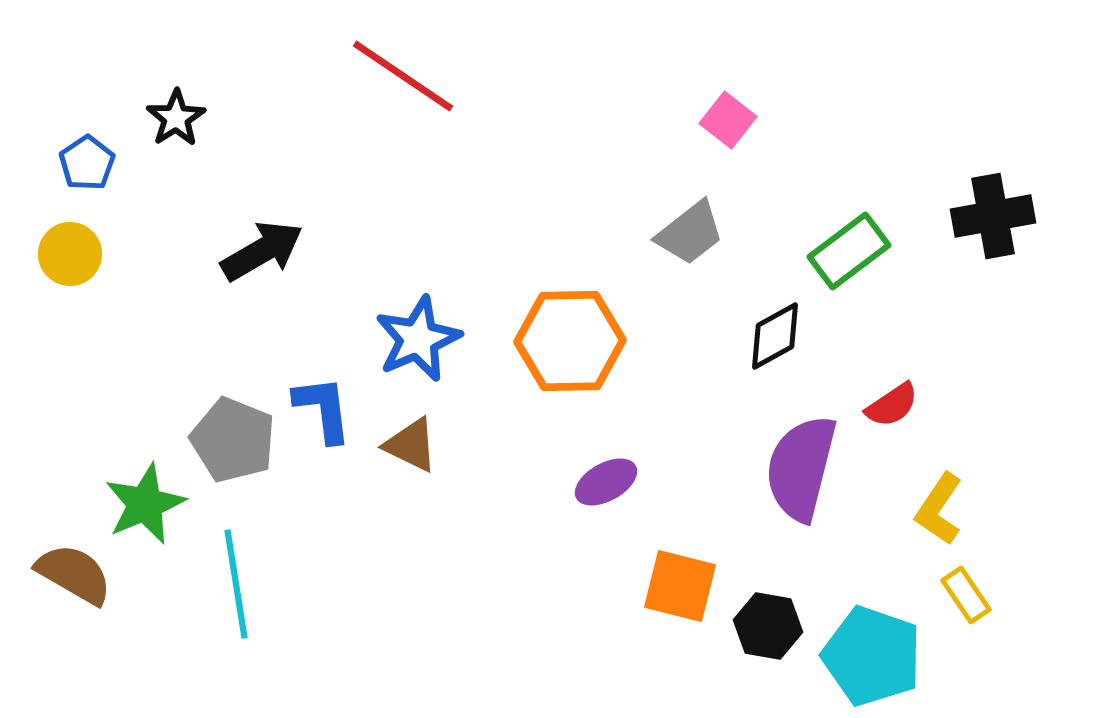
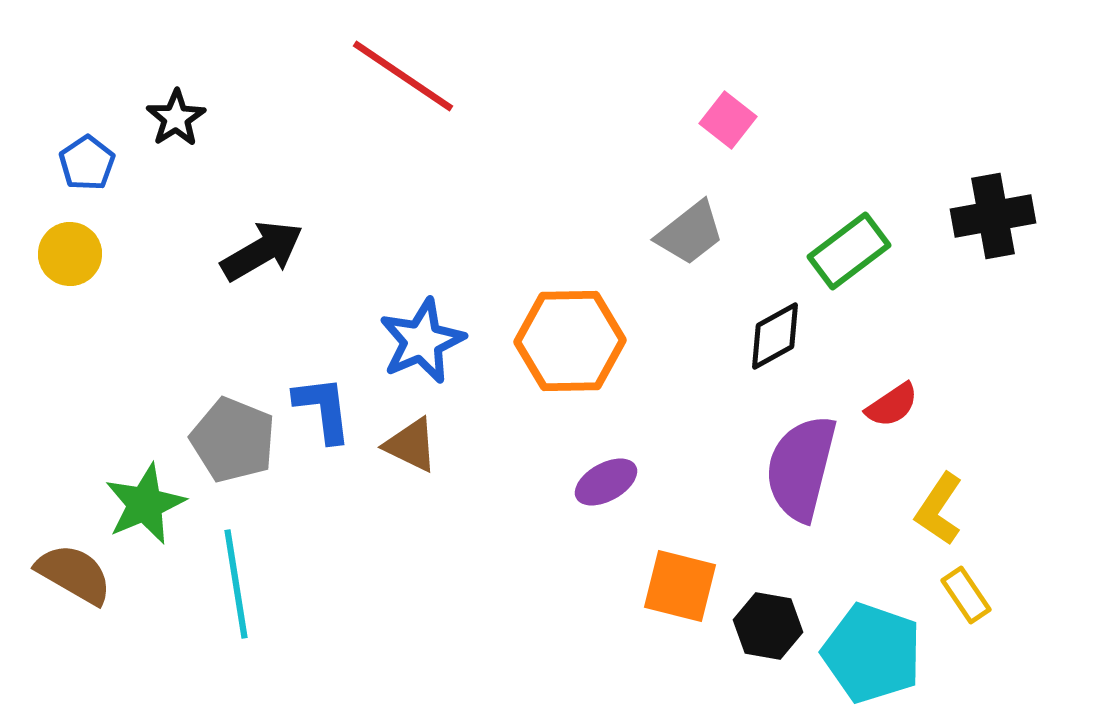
blue star: moved 4 px right, 2 px down
cyan pentagon: moved 3 px up
